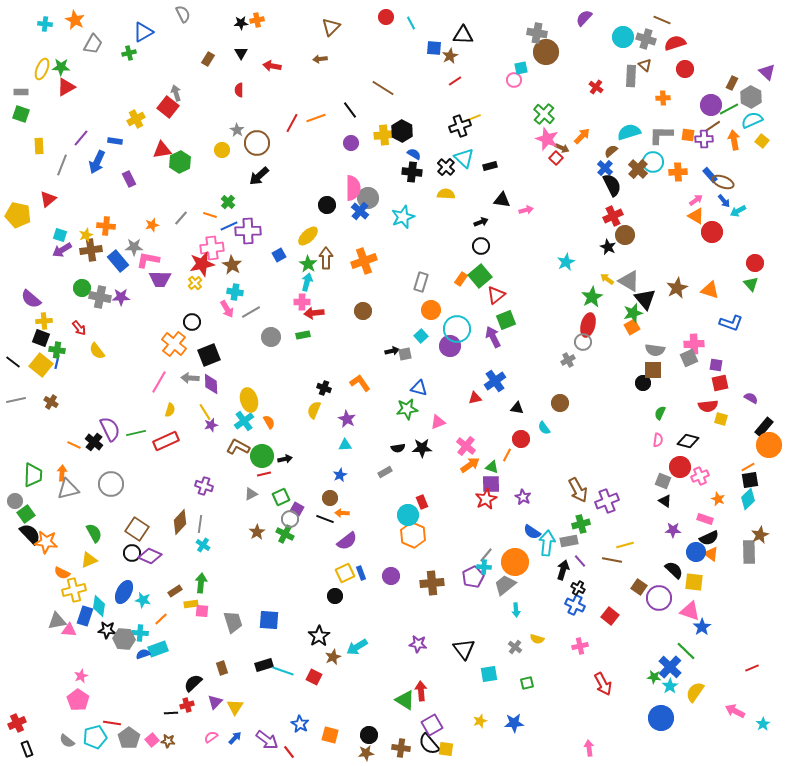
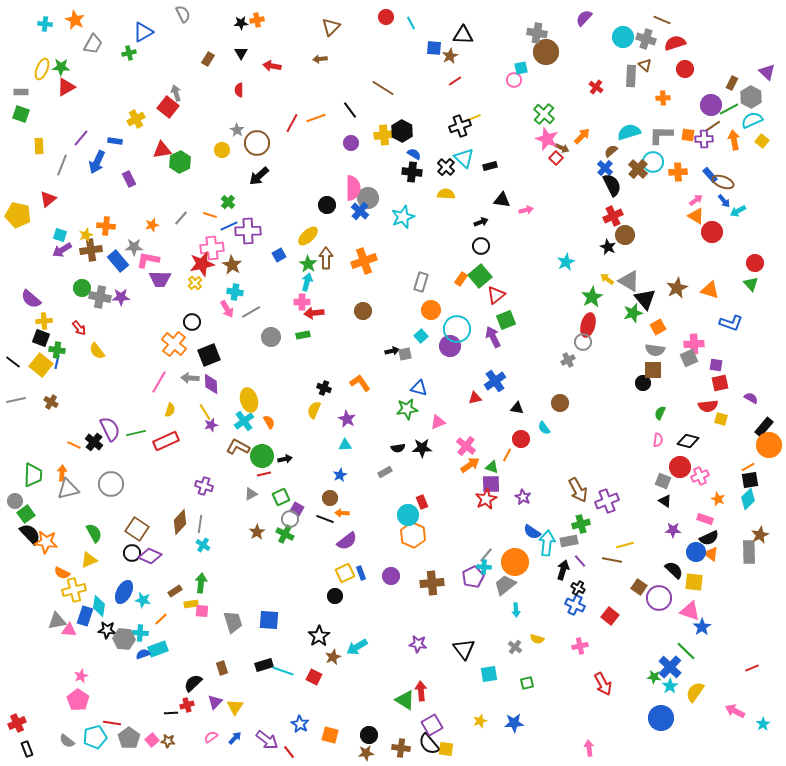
orange square at (632, 327): moved 26 px right
